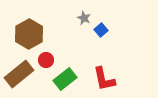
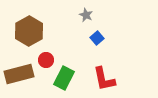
gray star: moved 2 px right, 3 px up
blue square: moved 4 px left, 8 px down
brown hexagon: moved 3 px up
brown rectangle: rotated 24 degrees clockwise
green rectangle: moved 1 px left, 1 px up; rotated 25 degrees counterclockwise
